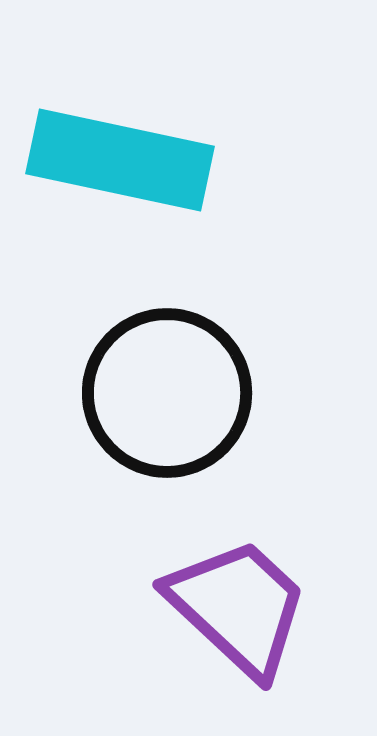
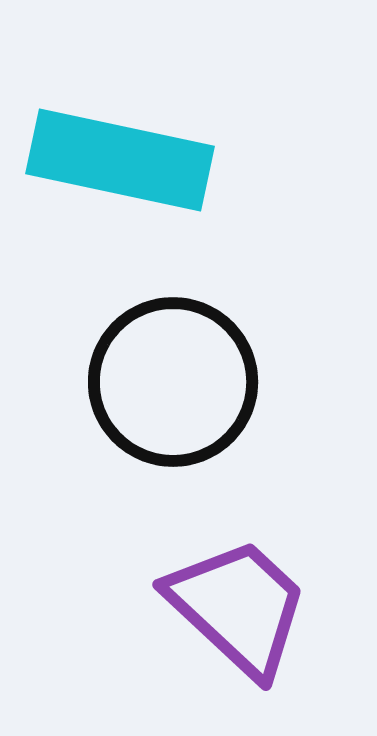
black circle: moved 6 px right, 11 px up
